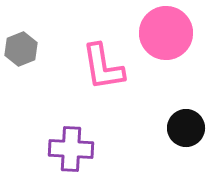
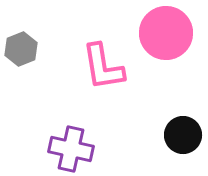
black circle: moved 3 px left, 7 px down
purple cross: rotated 9 degrees clockwise
